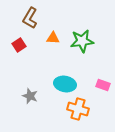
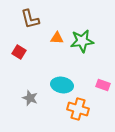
brown L-shape: moved 1 px down; rotated 45 degrees counterclockwise
orange triangle: moved 4 px right
red square: moved 7 px down; rotated 24 degrees counterclockwise
cyan ellipse: moved 3 px left, 1 px down
gray star: moved 2 px down
